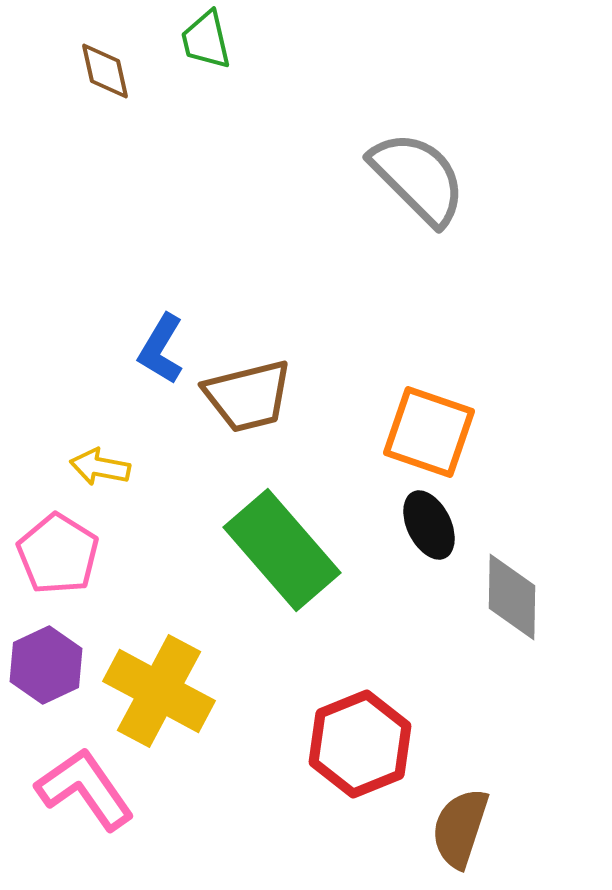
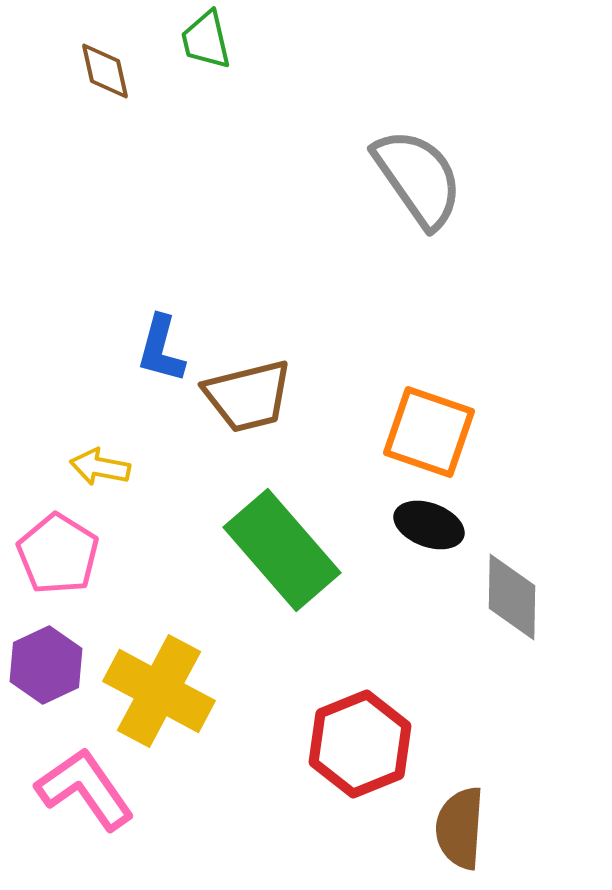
gray semicircle: rotated 10 degrees clockwise
blue L-shape: rotated 16 degrees counterclockwise
black ellipse: rotated 44 degrees counterclockwise
brown semicircle: rotated 14 degrees counterclockwise
